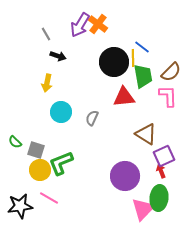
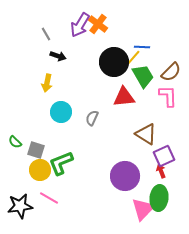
blue line: rotated 35 degrees counterclockwise
yellow line: rotated 42 degrees clockwise
green trapezoid: rotated 20 degrees counterclockwise
